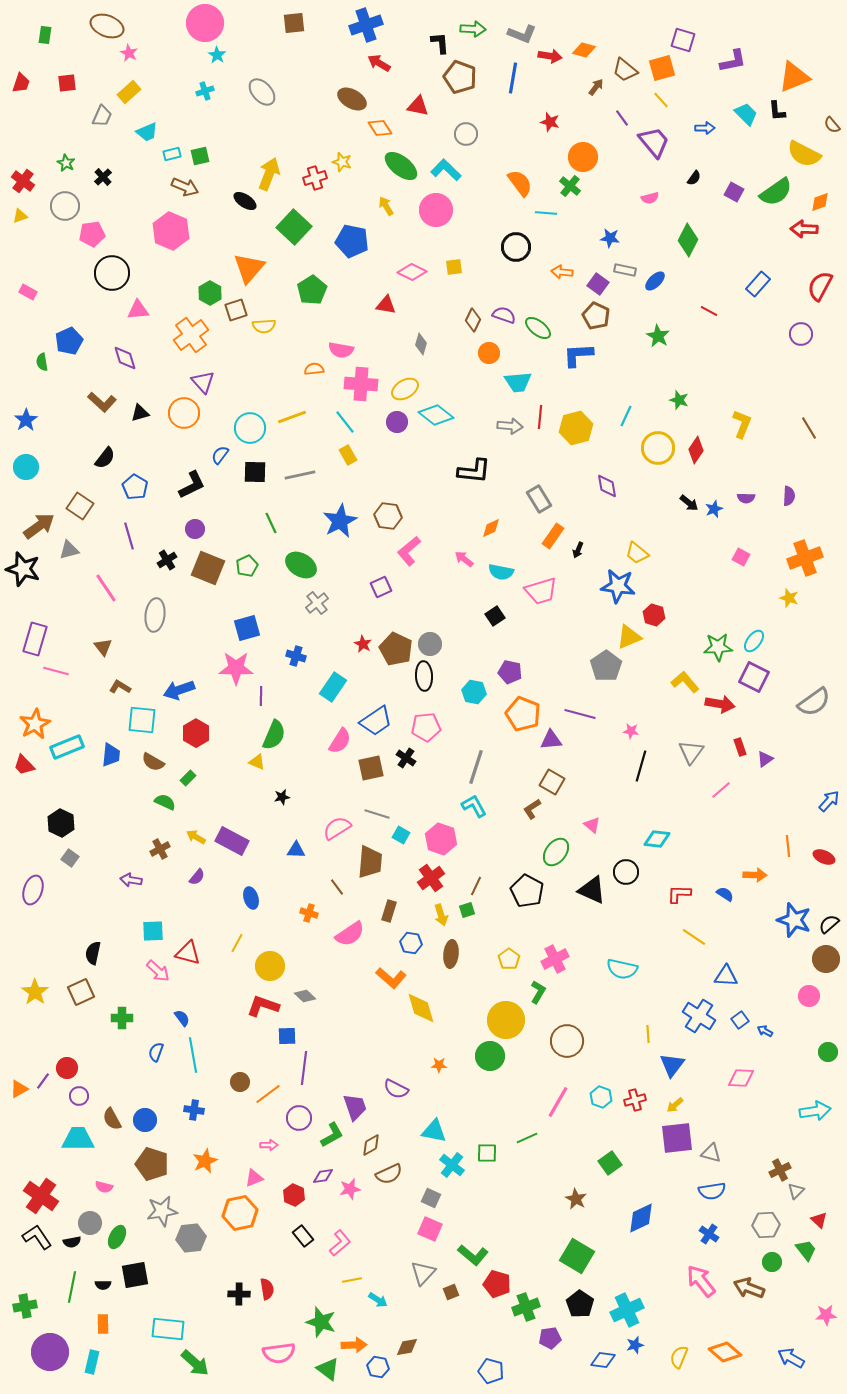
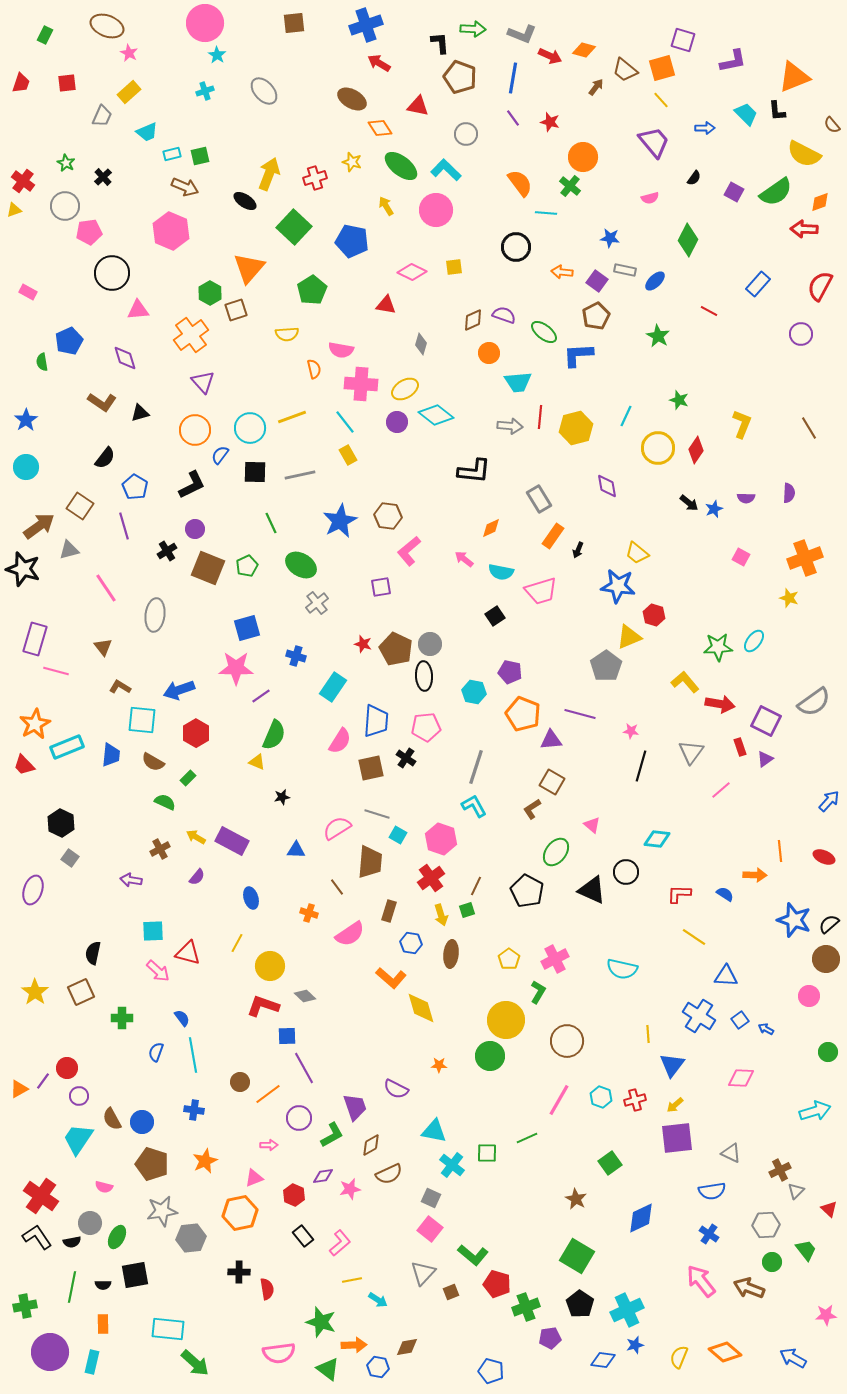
green rectangle at (45, 35): rotated 18 degrees clockwise
red arrow at (550, 56): rotated 15 degrees clockwise
gray ellipse at (262, 92): moved 2 px right, 1 px up
purple line at (622, 118): moved 109 px left
yellow star at (342, 162): moved 10 px right
yellow triangle at (20, 216): moved 6 px left, 6 px up
pink pentagon at (92, 234): moved 3 px left, 2 px up
purple square at (598, 284): moved 1 px left, 3 px up
brown pentagon at (596, 316): rotated 20 degrees clockwise
brown diamond at (473, 320): rotated 40 degrees clockwise
yellow semicircle at (264, 326): moved 23 px right, 8 px down
green ellipse at (538, 328): moved 6 px right, 4 px down
orange semicircle at (314, 369): rotated 84 degrees clockwise
brown L-shape at (102, 402): rotated 8 degrees counterclockwise
orange circle at (184, 413): moved 11 px right, 17 px down
purple semicircle at (789, 496): moved 3 px up
purple line at (129, 536): moved 5 px left, 10 px up
black cross at (167, 560): moved 9 px up
purple square at (381, 587): rotated 15 degrees clockwise
red star at (363, 644): rotated 12 degrees counterclockwise
purple square at (754, 677): moved 12 px right, 44 px down
purple line at (261, 696): rotated 54 degrees clockwise
blue trapezoid at (376, 721): rotated 52 degrees counterclockwise
cyan square at (401, 835): moved 3 px left
orange line at (788, 846): moved 8 px left, 5 px down
blue arrow at (765, 1031): moved 1 px right, 2 px up
purple line at (304, 1068): rotated 36 degrees counterclockwise
pink line at (558, 1102): moved 1 px right, 2 px up
cyan arrow at (815, 1111): rotated 8 degrees counterclockwise
blue circle at (145, 1120): moved 3 px left, 2 px down
cyan trapezoid at (78, 1139): rotated 56 degrees counterclockwise
gray triangle at (711, 1153): moved 20 px right; rotated 10 degrees clockwise
red triangle at (819, 1220): moved 10 px right, 11 px up
pink square at (430, 1229): rotated 15 degrees clockwise
black cross at (239, 1294): moved 22 px up
blue arrow at (791, 1358): moved 2 px right
